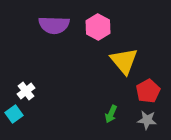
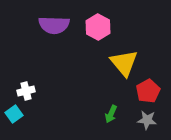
yellow triangle: moved 2 px down
white cross: rotated 24 degrees clockwise
